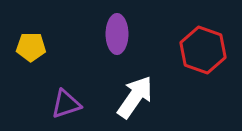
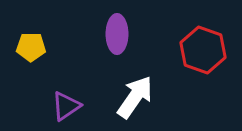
purple triangle: moved 2 px down; rotated 16 degrees counterclockwise
